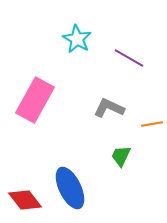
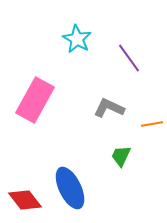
purple line: rotated 24 degrees clockwise
